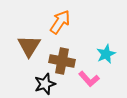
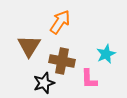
pink L-shape: rotated 40 degrees clockwise
black star: moved 1 px left, 1 px up
